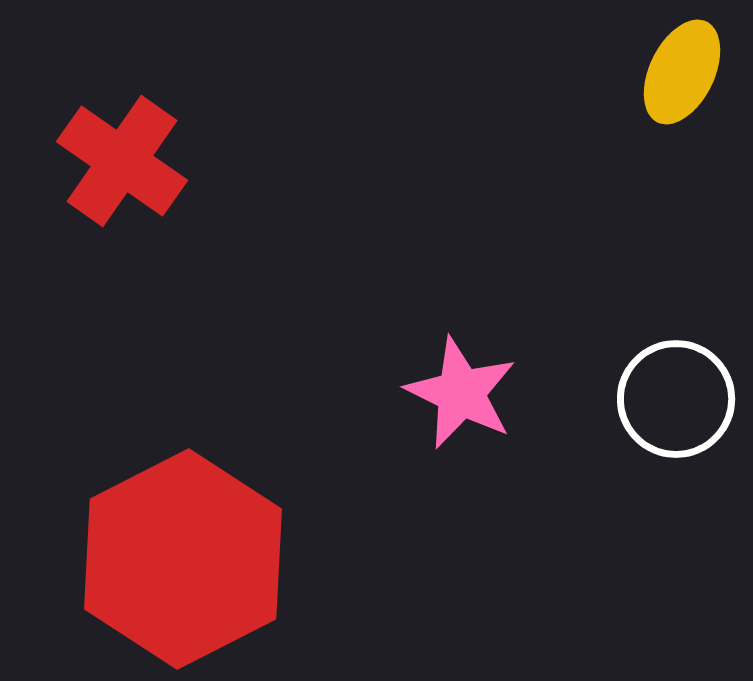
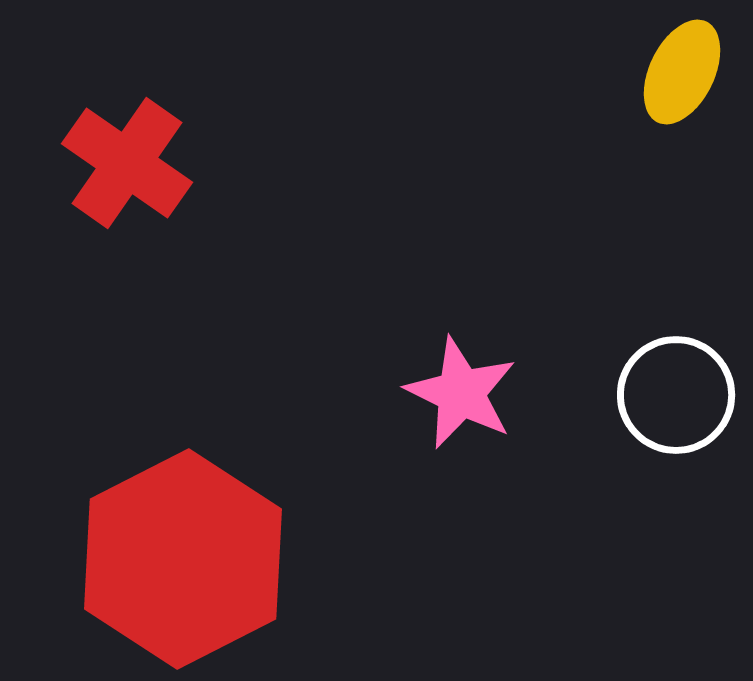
red cross: moved 5 px right, 2 px down
white circle: moved 4 px up
